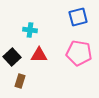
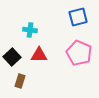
pink pentagon: rotated 15 degrees clockwise
